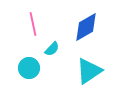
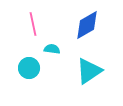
blue diamond: moved 1 px right, 2 px up
cyan semicircle: rotated 126 degrees counterclockwise
